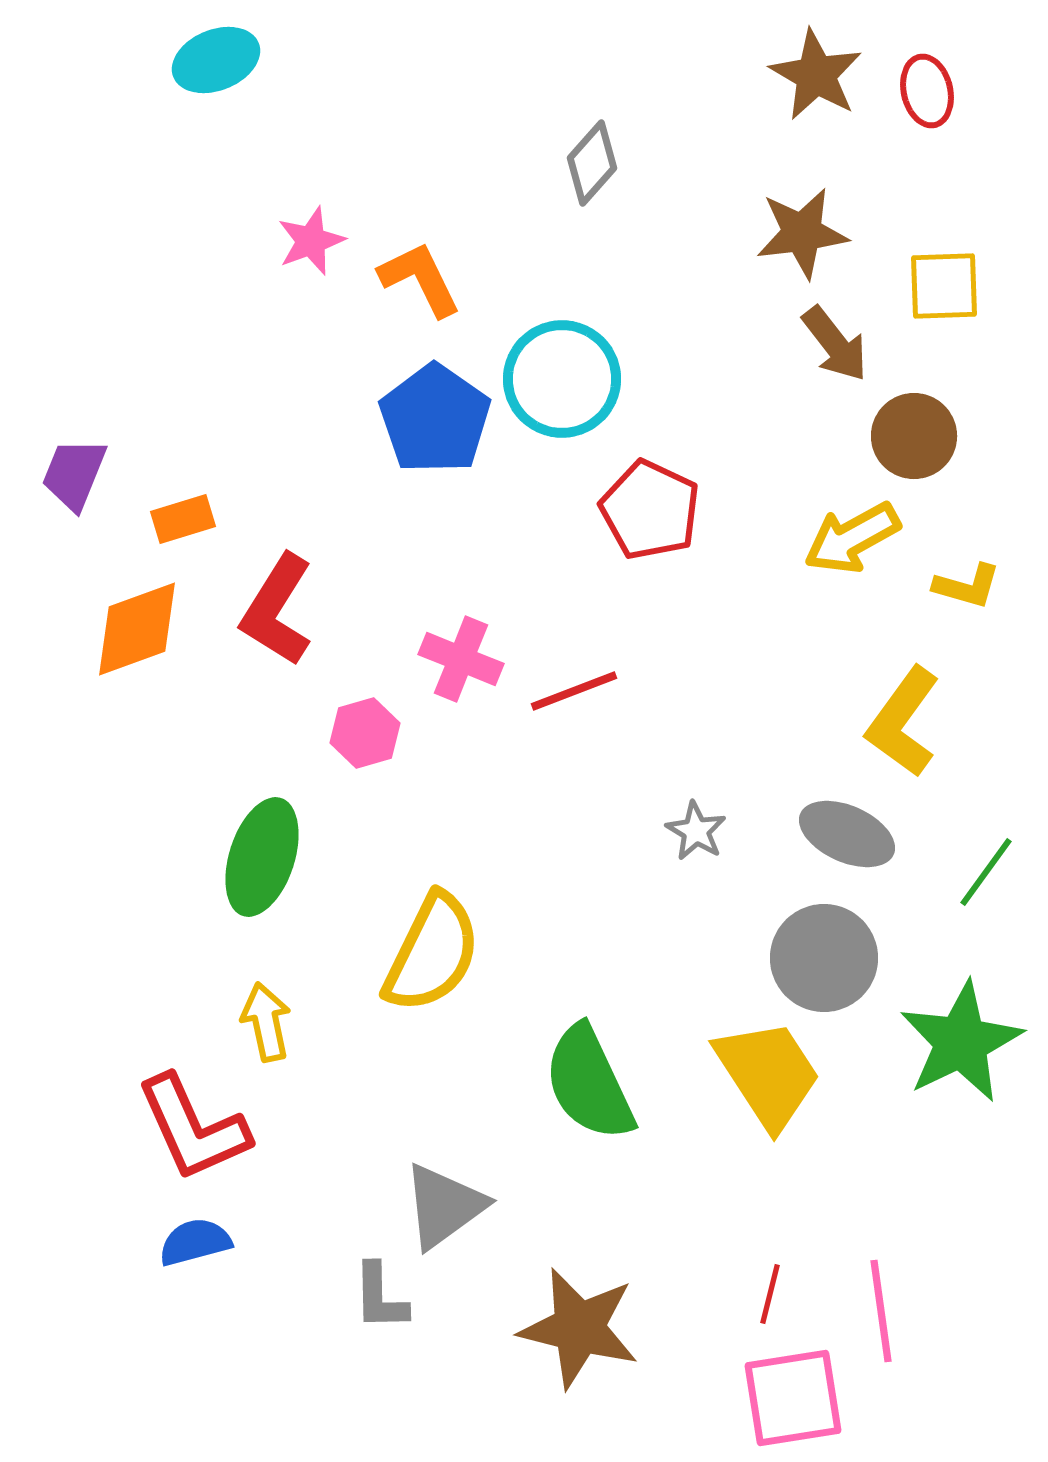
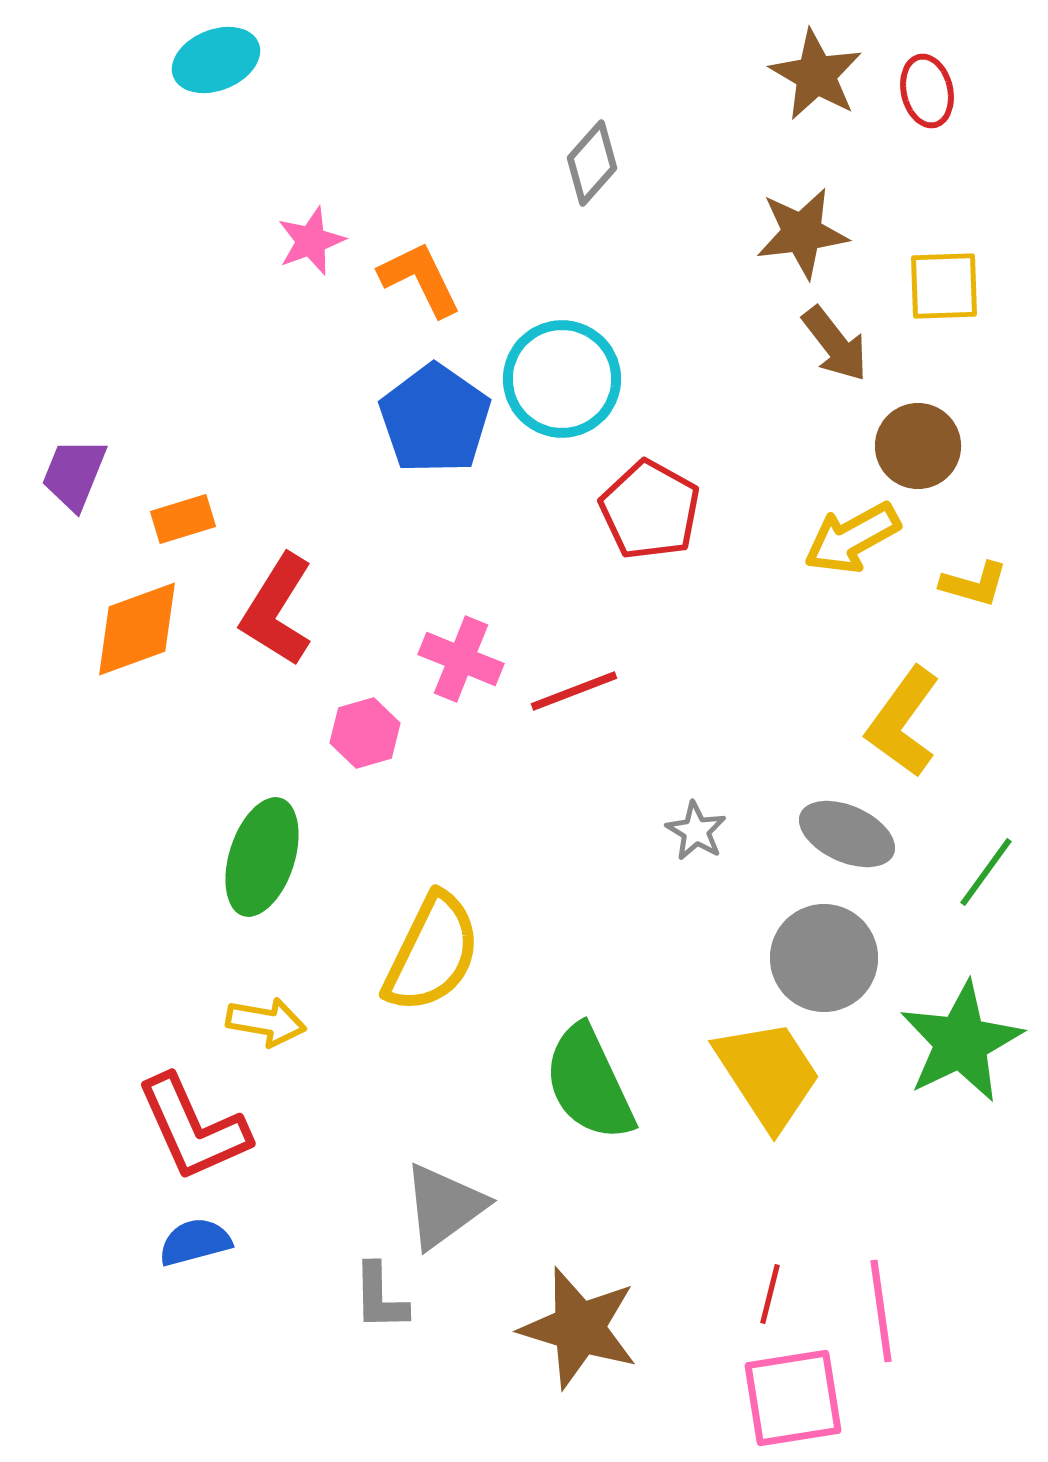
brown circle at (914, 436): moved 4 px right, 10 px down
red pentagon at (650, 510): rotated 4 degrees clockwise
yellow L-shape at (967, 586): moved 7 px right, 2 px up
yellow arrow at (266, 1022): rotated 112 degrees clockwise
brown star at (579, 1328): rotated 3 degrees clockwise
